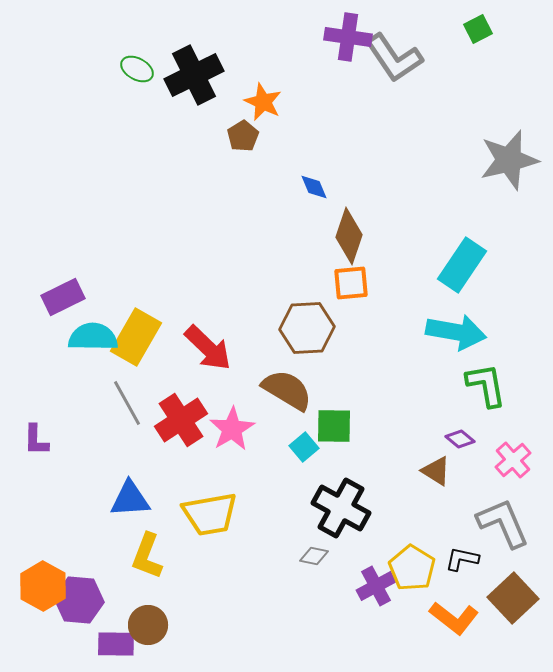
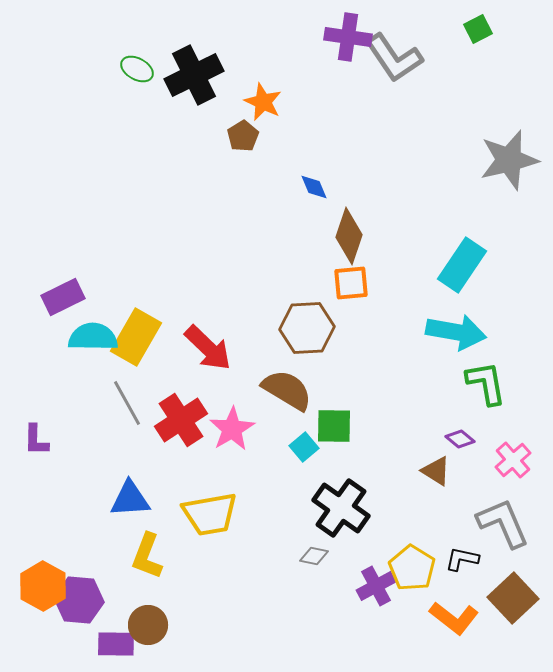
green L-shape at (486, 385): moved 2 px up
black cross at (341, 508): rotated 6 degrees clockwise
